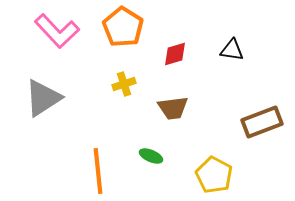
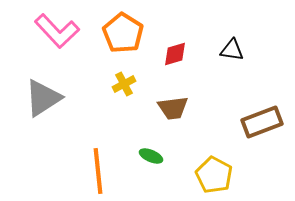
orange pentagon: moved 6 px down
yellow cross: rotated 10 degrees counterclockwise
